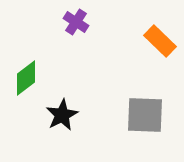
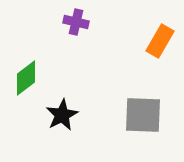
purple cross: rotated 20 degrees counterclockwise
orange rectangle: rotated 76 degrees clockwise
gray square: moved 2 px left
